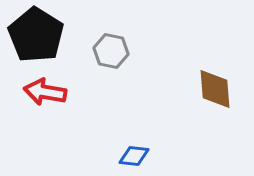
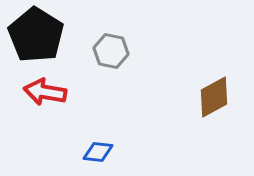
brown diamond: moved 1 px left, 8 px down; rotated 66 degrees clockwise
blue diamond: moved 36 px left, 4 px up
